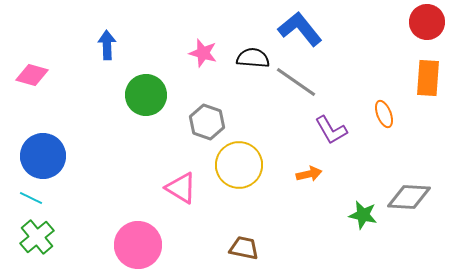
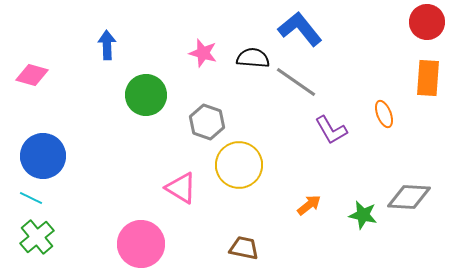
orange arrow: moved 31 px down; rotated 25 degrees counterclockwise
pink circle: moved 3 px right, 1 px up
